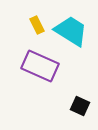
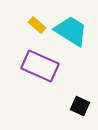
yellow rectangle: rotated 24 degrees counterclockwise
